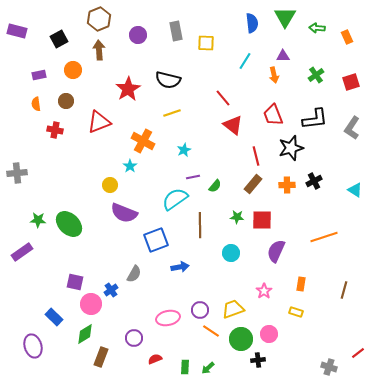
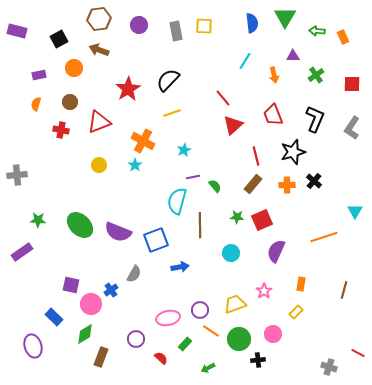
brown hexagon at (99, 19): rotated 15 degrees clockwise
green arrow at (317, 28): moved 3 px down
purple circle at (138, 35): moved 1 px right, 10 px up
orange rectangle at (347, 37): moved 4 px left
yellow square at (206, 43): moved 2 px left, 17 px up
brown arrow at (99, 50): rotated 66 degrees counterclockwise
purple triangle at (283, 56): moved 10 px right
orange circle at (73, 70): moved 1 px right, 2 px up
black semicircle at (168, 80): rotated 120 degrees clockwise
red square at (351, 82): moved 1 px right, 2 px down; rotated 18 degrees clockwise
brown circle at (66, 101): moved 4 px right, 1 px down
orange semicircle at (36, 104): rotated 24 degrees clockwise
black L-shape at (315, 119): rotated 60 degrees counterclockwise
red triangle at (233, 125): rotated 40 degrees clockwise
red cross at (55, 130): moved 6 px right
black star at (291, 148): moved 2 px right, 4 px down
cyan star at (130, 166): moved 5 px right, 1 px up
gray cross at (17, 173): moved 2 px down
black cross at (314, 181): rotated 21 degrees counterclockwise
yellow circle at (110, 185): moved 11 px left, 20 px up
green semicircle at (215, 186): rotated 80 degrees counterclockwise
cyan triangle at (355, 190): moved 21 px down; rotated 28 degrees clockwise
cyan semicircle at (175, 199): moved 2 px right, 2 px down; rotated 40 degrees counterclockwise
purple semicircle at (124, 213): moved 6 px left, 19 px down
red square at (262, 220): rotated 25 degrees counterclockwise
green ellipse at (69, 224): moved 11 px right, 1 px down
purple square at (75, 282): moved 4 px left, 3 px down
yellow trapezoid at (233, 309): moved 2 px right, 5 px up
yellow rectangle at (296, 312): rotated 64 degrees counterclockwise
pink circle at (269, 334): moved 4 px right
purple circle at (134, 338): moved 2 px right, 1 px down
green circle at (241, 339): moved 2 px left
red line at (358, 353): rotated 64 degrees clockwise
red semicircle at (155, 359): moved 6 px right, 1 px up; rotated 64 degrees clockwise
green rectangle at (185, 367): moved 23 px up; rotated 40 degrees clockwise
green arrow at (208, 368): rotated 16 degrees clockwise
